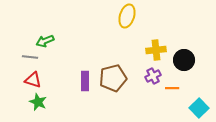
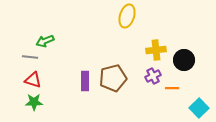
green star: moved 4 px left; rotated 24 degrees counterclockwise
